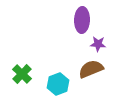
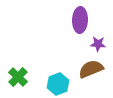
purple ellipse: moved 2 px left
green cross: moved 4 px left, 3 px down
